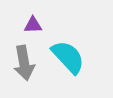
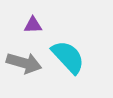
gray arrow: rotated 64 degrees counterclockwise
